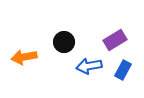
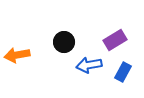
orange arrow: moved 7 px left, 2 px up
blue arrow: moved 1 px up
blue rectangle: moved 2 px down
